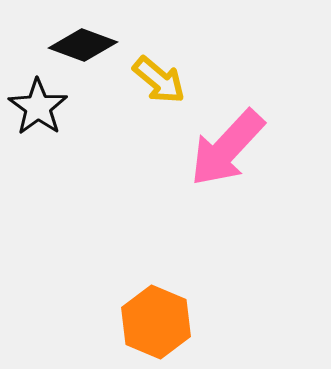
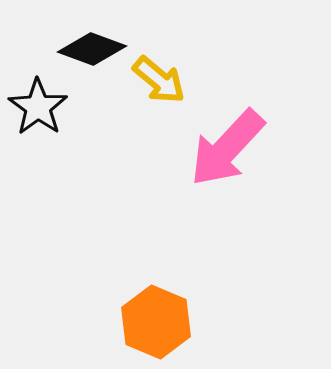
black diamond: moved 9 px right, 4 px down
